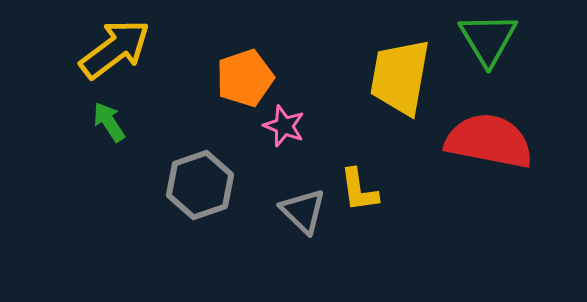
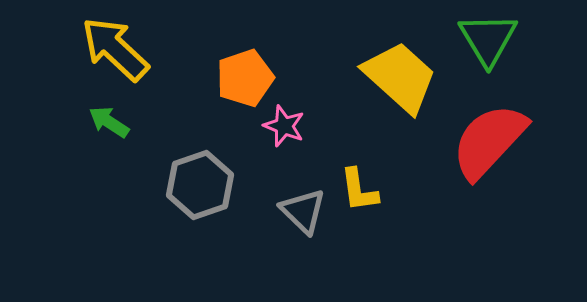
yellow arrow: rotated 100 degrees counterclockwise
yellow trapezoid: rotated 122 degrees clockwise
green arrow: rotated 24 degrees counterclockwise
red semicircle: rotated 58 degrees counterclockwise
